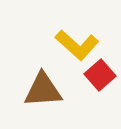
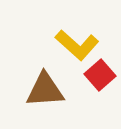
brown triangle: moved 2 px right
